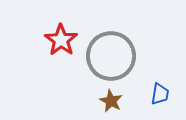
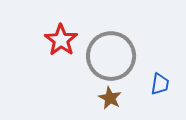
blue trapezoid: moved 10 px up
brown star: moved 1 px left, 3 px up
